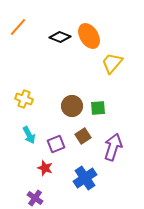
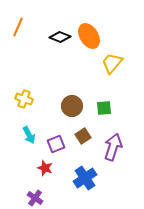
orange line: rotated 18 degrees counterclockwise
green square: moved 6 px right
